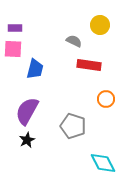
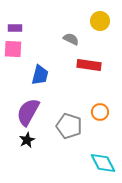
yellow circle: moved 4 px up
gray semicircle: moved 3 px left, 2 px up
blue trapezoid: moved 5 px right, 6 px down
orange circle: moved 6 px left, 13 px down
purple semicircle: moved 1 px right, 1 px down
gray pentagon: moved 4 px left
